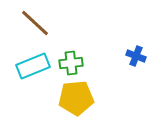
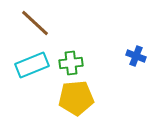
cyan rectangle: moved 1 px left, 1 px up
